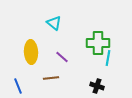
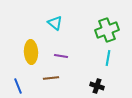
cyan triangle: moved 1 px right
green cross: moved 9 px right, 13 px up; rotated 20 degrees counterclockwise
purple line: moved 1 px left, 1 px up; rotated 32 degrees counterclockwise
